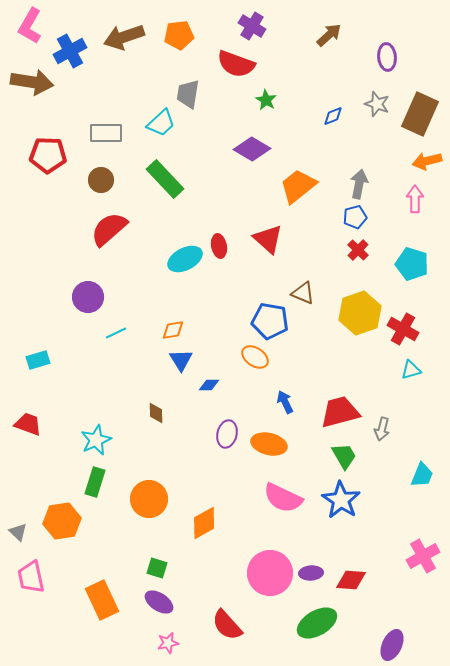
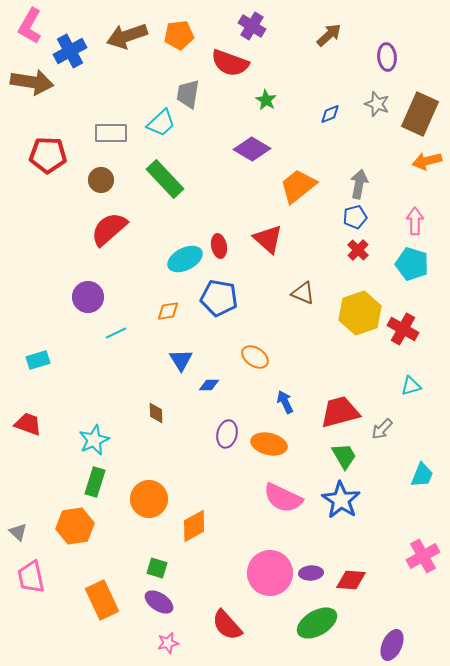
brown arrow at (124, 37): moved 3 px right, 1 px up
red semicircle at (236, 64): moved 6 px left, 1 px up
blue diamond at (333, 116): moved 3 px left, 2 px up
gray rectangle at (106, 133): moved 5 px right
pink arrow at (415, 199): moved 22 px down
blue pentagon at (270, 321): moved 51 px left, 23 px up
orange diamond at (173, 330): moved 5 px left, 19 px up
cyan triangle at (411, 370): moved 16 px down
gray arrow at (382, 429): rotated 30 degrees clockwise
cyan star at (96, 440): moved 2 px left
orange hexagon at (62, 521): moved 13 px right, 5 px down
orange diamond at (204, 523): moved 10 px left, 3 px down
